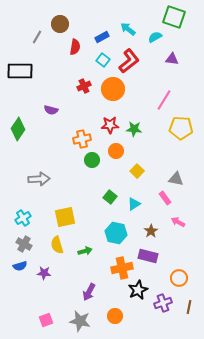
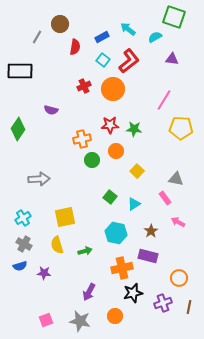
black star at (138, 290): moved 5 px left, 3 px down; rotated 12 degrees clockwise
